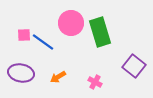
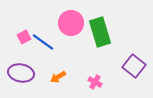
pink square: moved 2 px down; rotated 24 degrees counterclockwise
